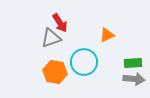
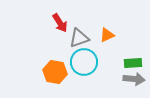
gray triangle: moved 28 px right
